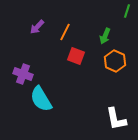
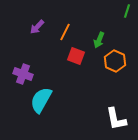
green arrow: moved 6 px left, 4 px down
cyan semicircle: moved 1 px down; rotated 60 degrees clockwise
